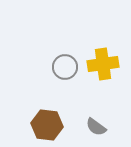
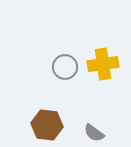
gray semicircle: moved 2 px left, 6 px down
